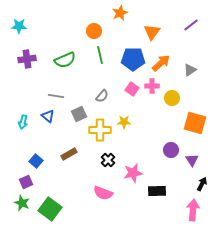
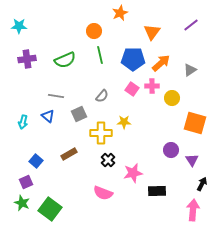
yellow cross: moved 1 px right, 3 px down
